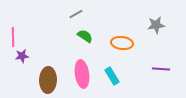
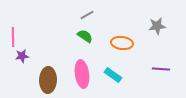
gray line: moved 11 px right, 1 px down
gray star: moved 1 px right, 1 px down
cyan rectangle: moved 1 px right, 1 px up; rotated 24 degrees counterclockwise
